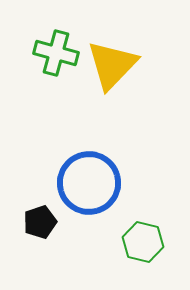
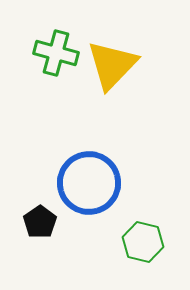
black pentagon: rotated 16 degrees counterclockwise
